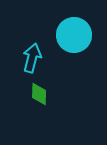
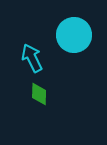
cyan arrow: rotated 40 degrees counterclockwise
